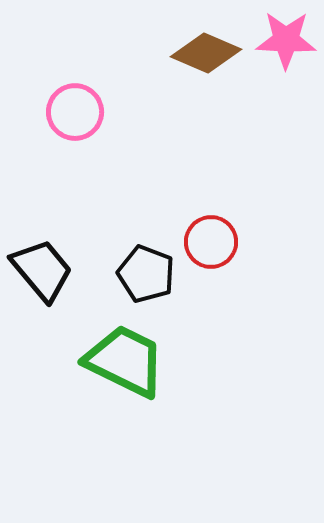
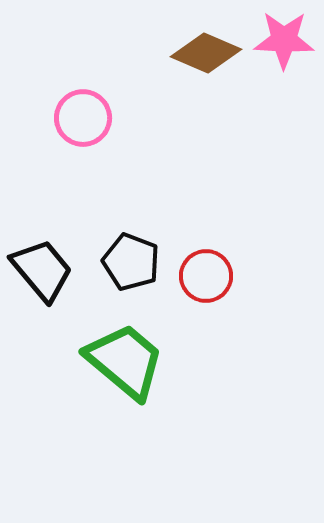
pink star: moved 2 px left
pink circle: moved 8 px right, 6 px down
red circle: moved 5 px left, 34 px down
black pentagon: moved 15 px left, 12 px up
green trapezoid: rotated 14 degrees clockwise
